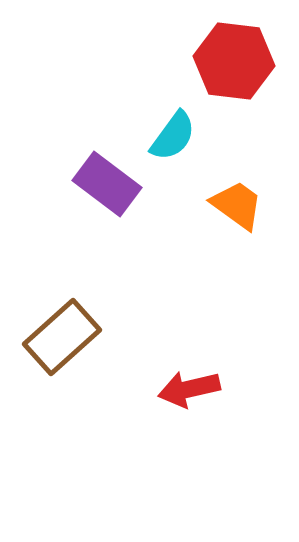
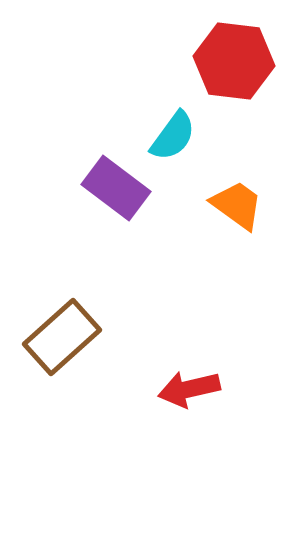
purple rectangle: moved 9 px right, 4 px down
